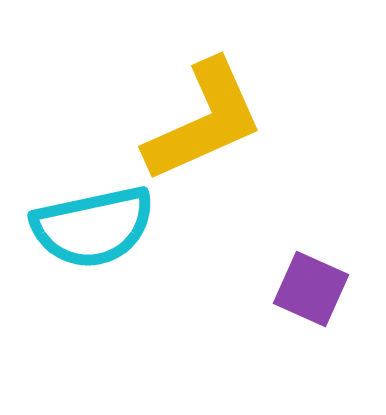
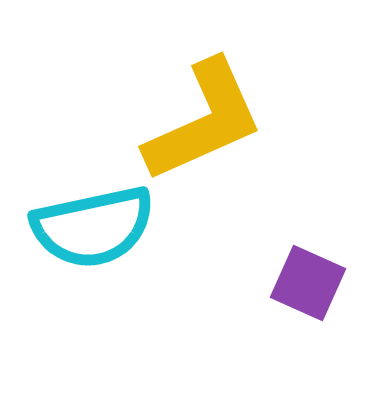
purple square: moved 3 px left, 6 px up
